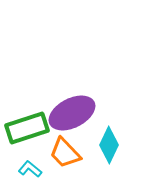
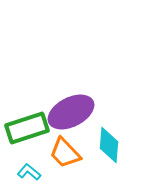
purple ellipse: moved 1 px left, 1 px up
cyan diamond: rotated 21 degrees counterclockwise
cyan L-shape: moved 1 px left, 3 px down
